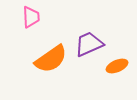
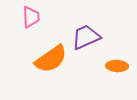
purple trapezoid: moved 3 px left, 7 px up
orange ellipse: rotated 25 degrees clockwise
